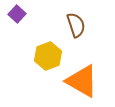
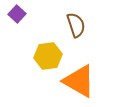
yellow hexagon: rotated 12 degrees clockwise
orange triangle: moved 3 px left
